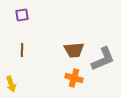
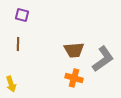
purple square: rotated 24 degrees clockwise
brown line: moved 4 px left, 6 px up
gray L-shape: rotated 12 degrees counterclockwise
